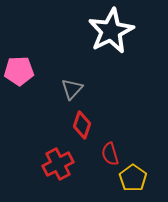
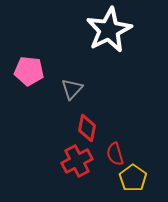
white star: moved 2 px left, 1 px up
pink pentagon: moved 10 px right; rotated 8 degrees clockwise
red diamond: moved 5 px right, 3 px down; rotated 8 degrees counterclockwise
red semicircle: moved 5 px right
red cross: moved 19 px right, 3 px up
